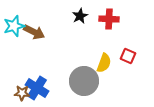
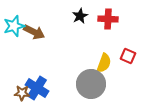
red cross: moved 1 px left
gray circle: moved 7 px right, 3 px down
